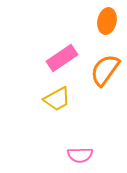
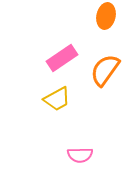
orange ellipse: moved 1 px left, 5 px up
